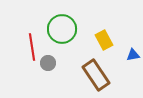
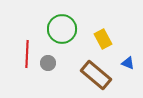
yellow rectangle: moved 1 px left, 1 px up
red line: moved 5 px left, 7 px down; rotated 12 degrees clockwise
blue triangle: moved 5 px left, 8 px down; rotated 32 degrees clockwise
brown rectangle: rotated 16 degrees counterclockwise
